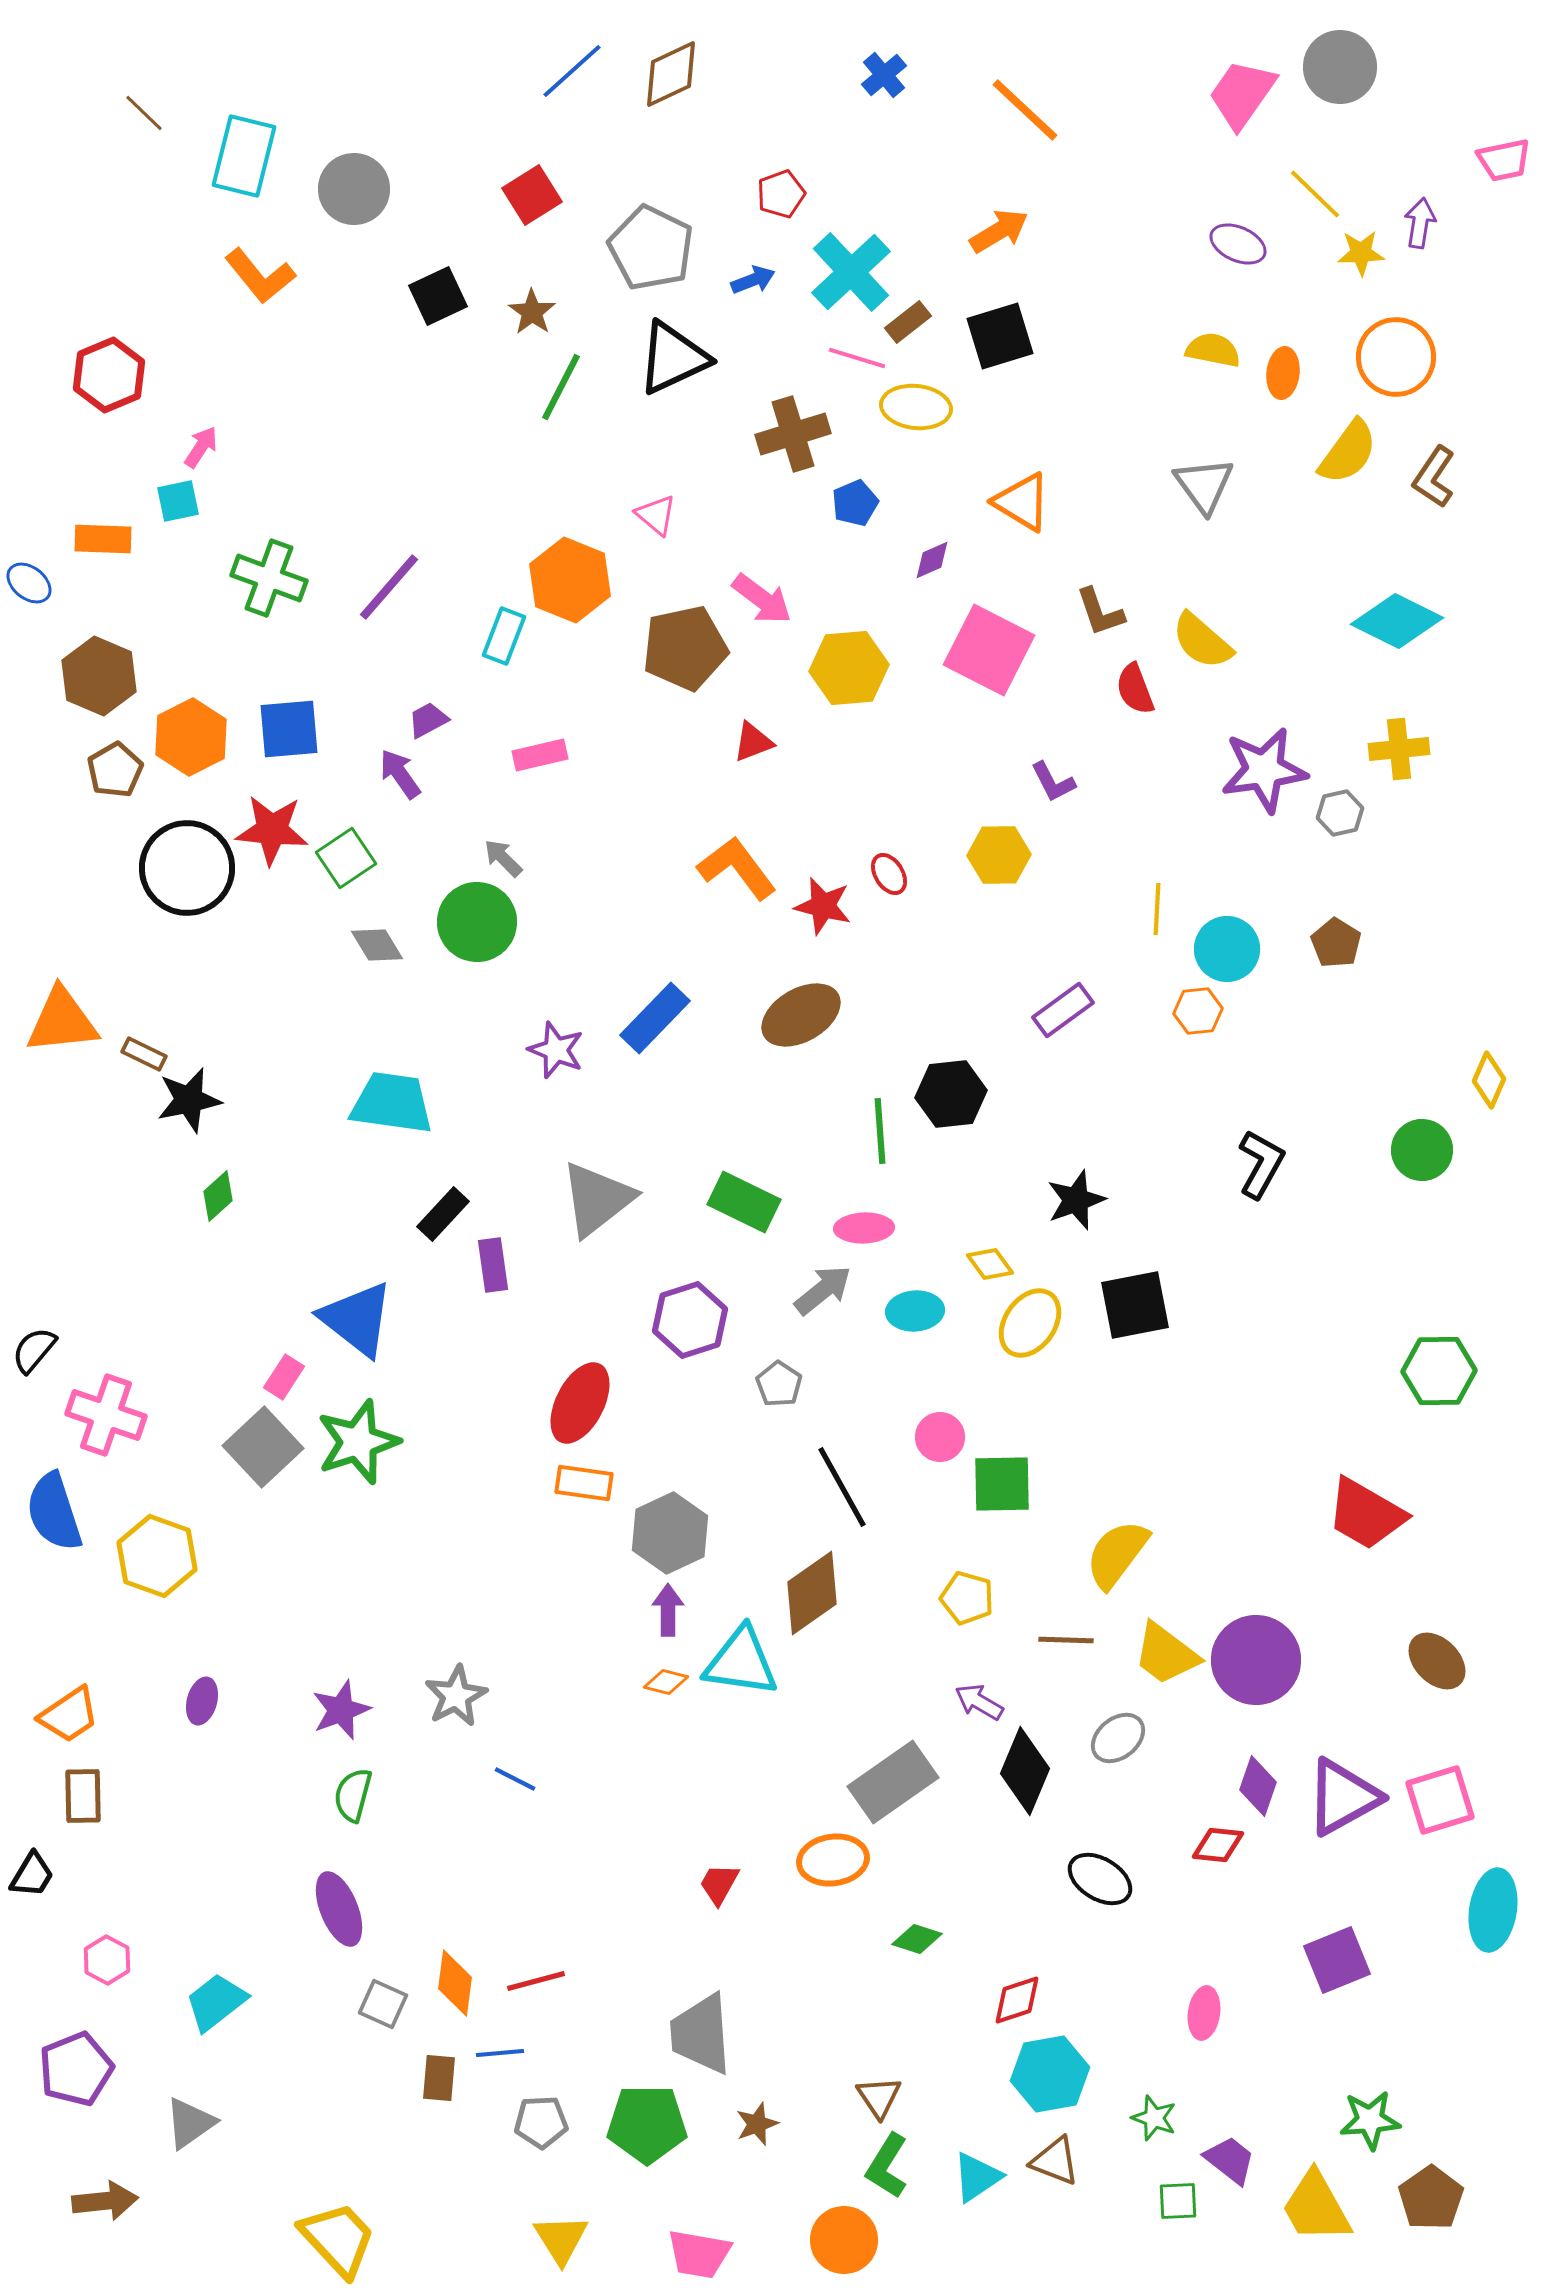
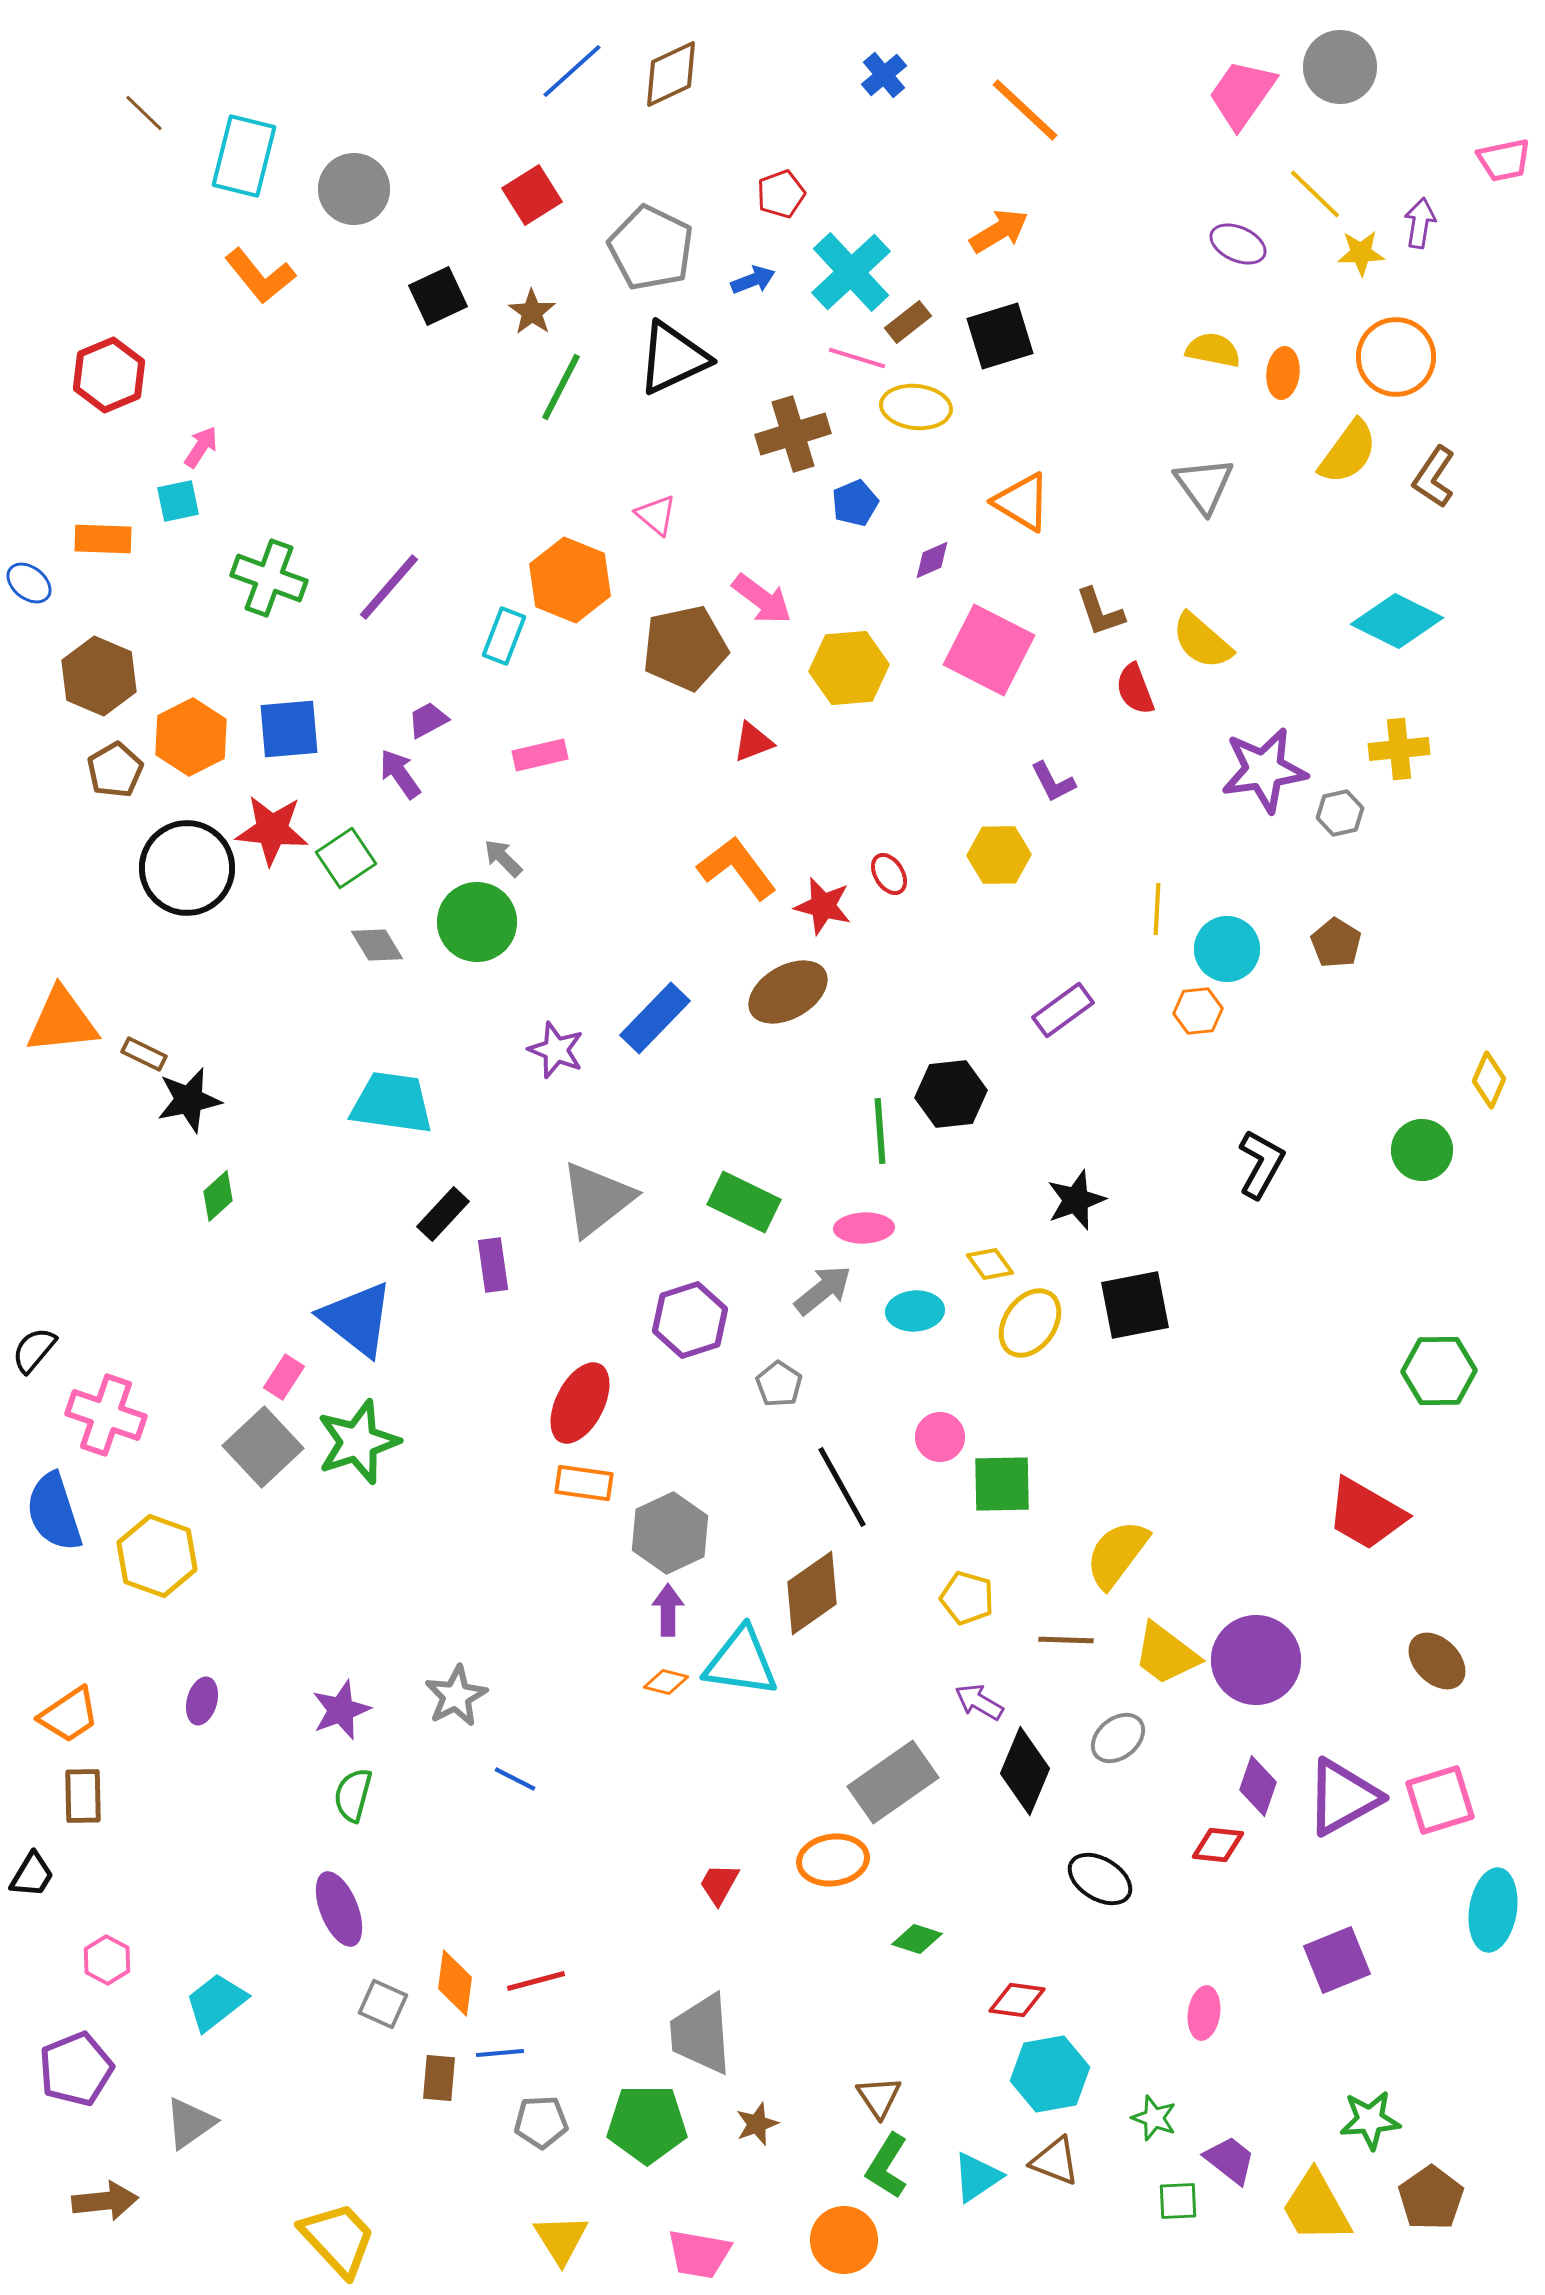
brown ellipse at (801, 1015): moved 13 px left, 23 px up
red diamond at (1017, 2000): rotated 26 degrees clockwise
